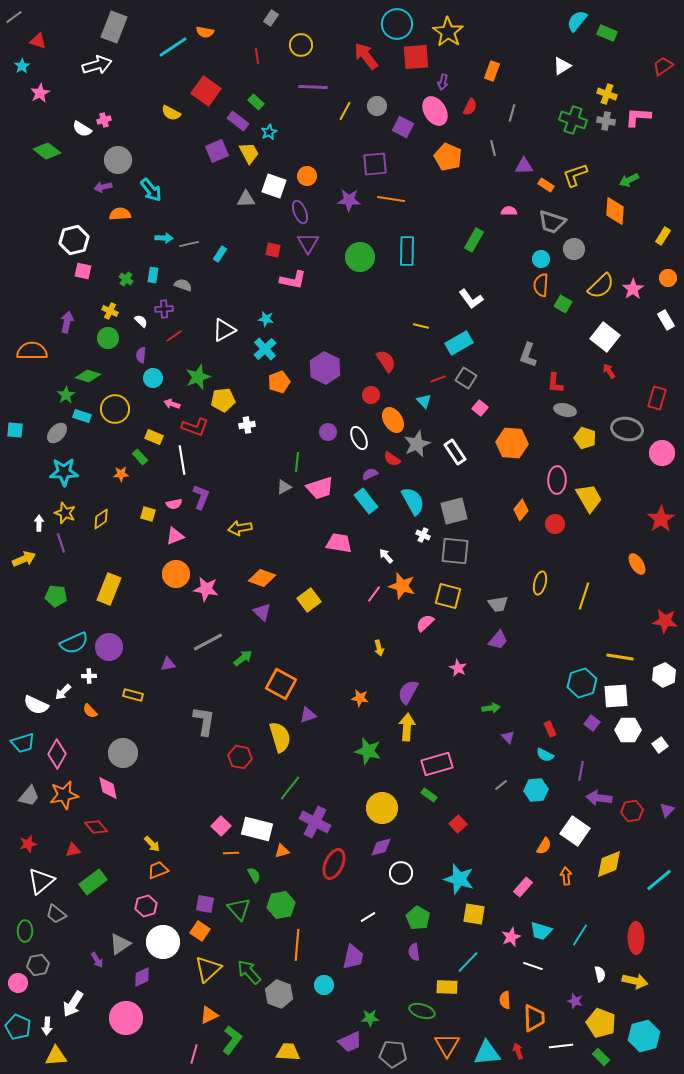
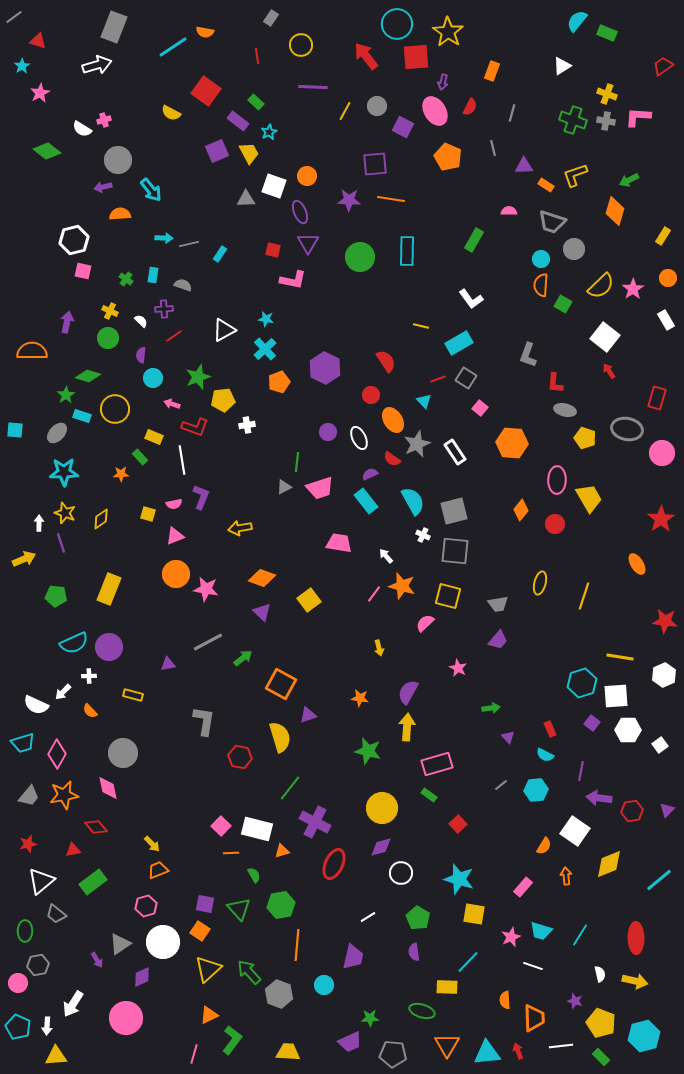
orange diamond at (615, 211): rotated 12 degrees clockwise
